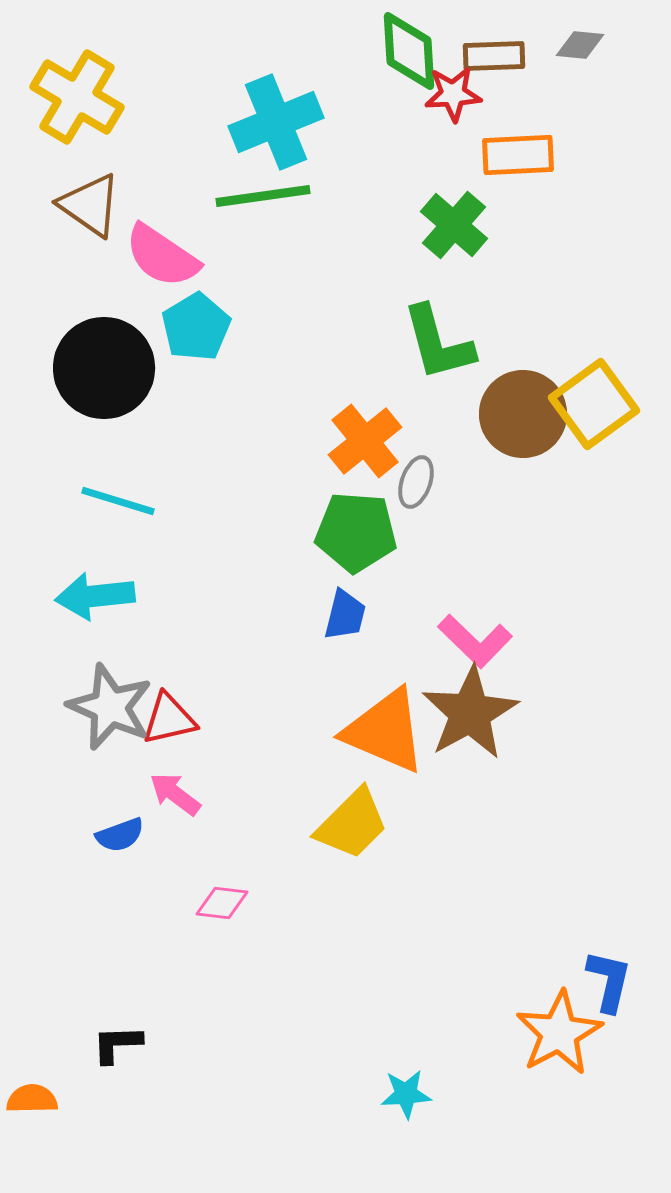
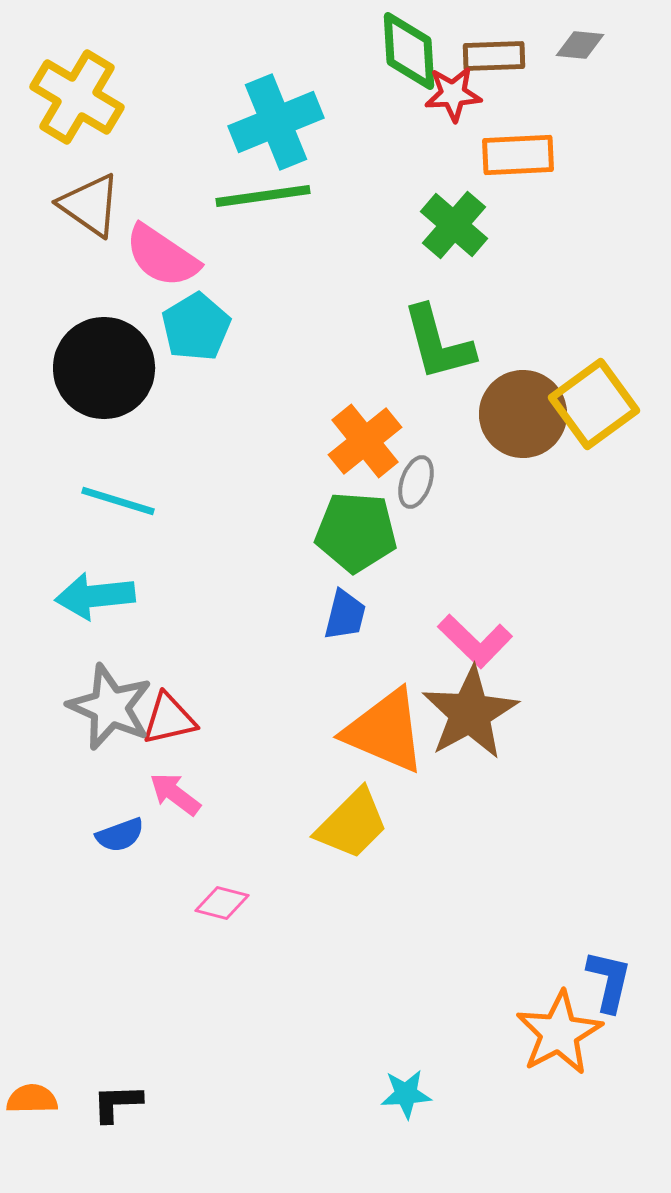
pink diamond: rotated 8 degrees clockwise
black L-shape: moved 59 px down
